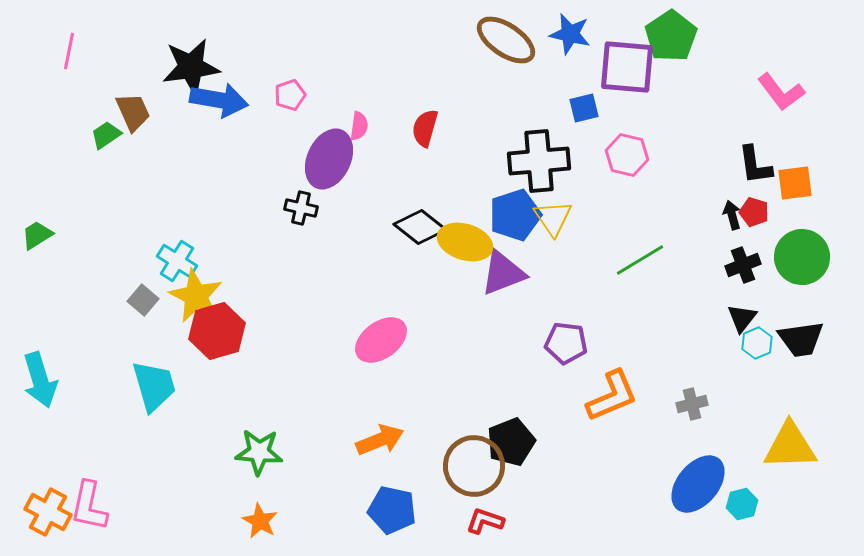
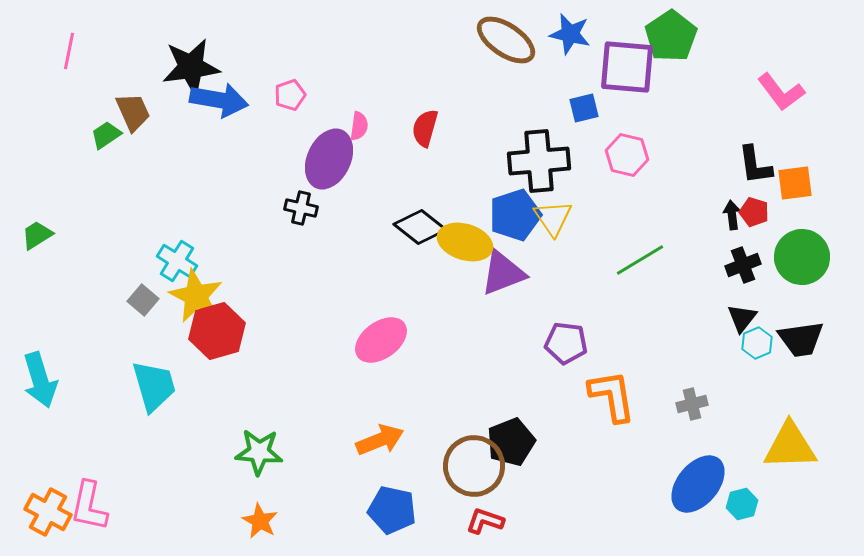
black arrow at (732, 215): rotated 8 degrees clockwise
orange L-shape at (612, 396): rotated 76 degrees counterclockwise
